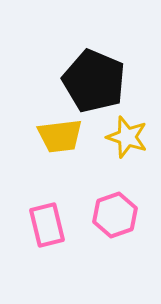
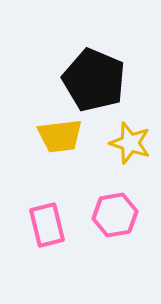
black pentagon: moved 1 px up
yellow star: moved 3 px right, 6 px down
pink hexagon: rotated 9 degrees clockwise
